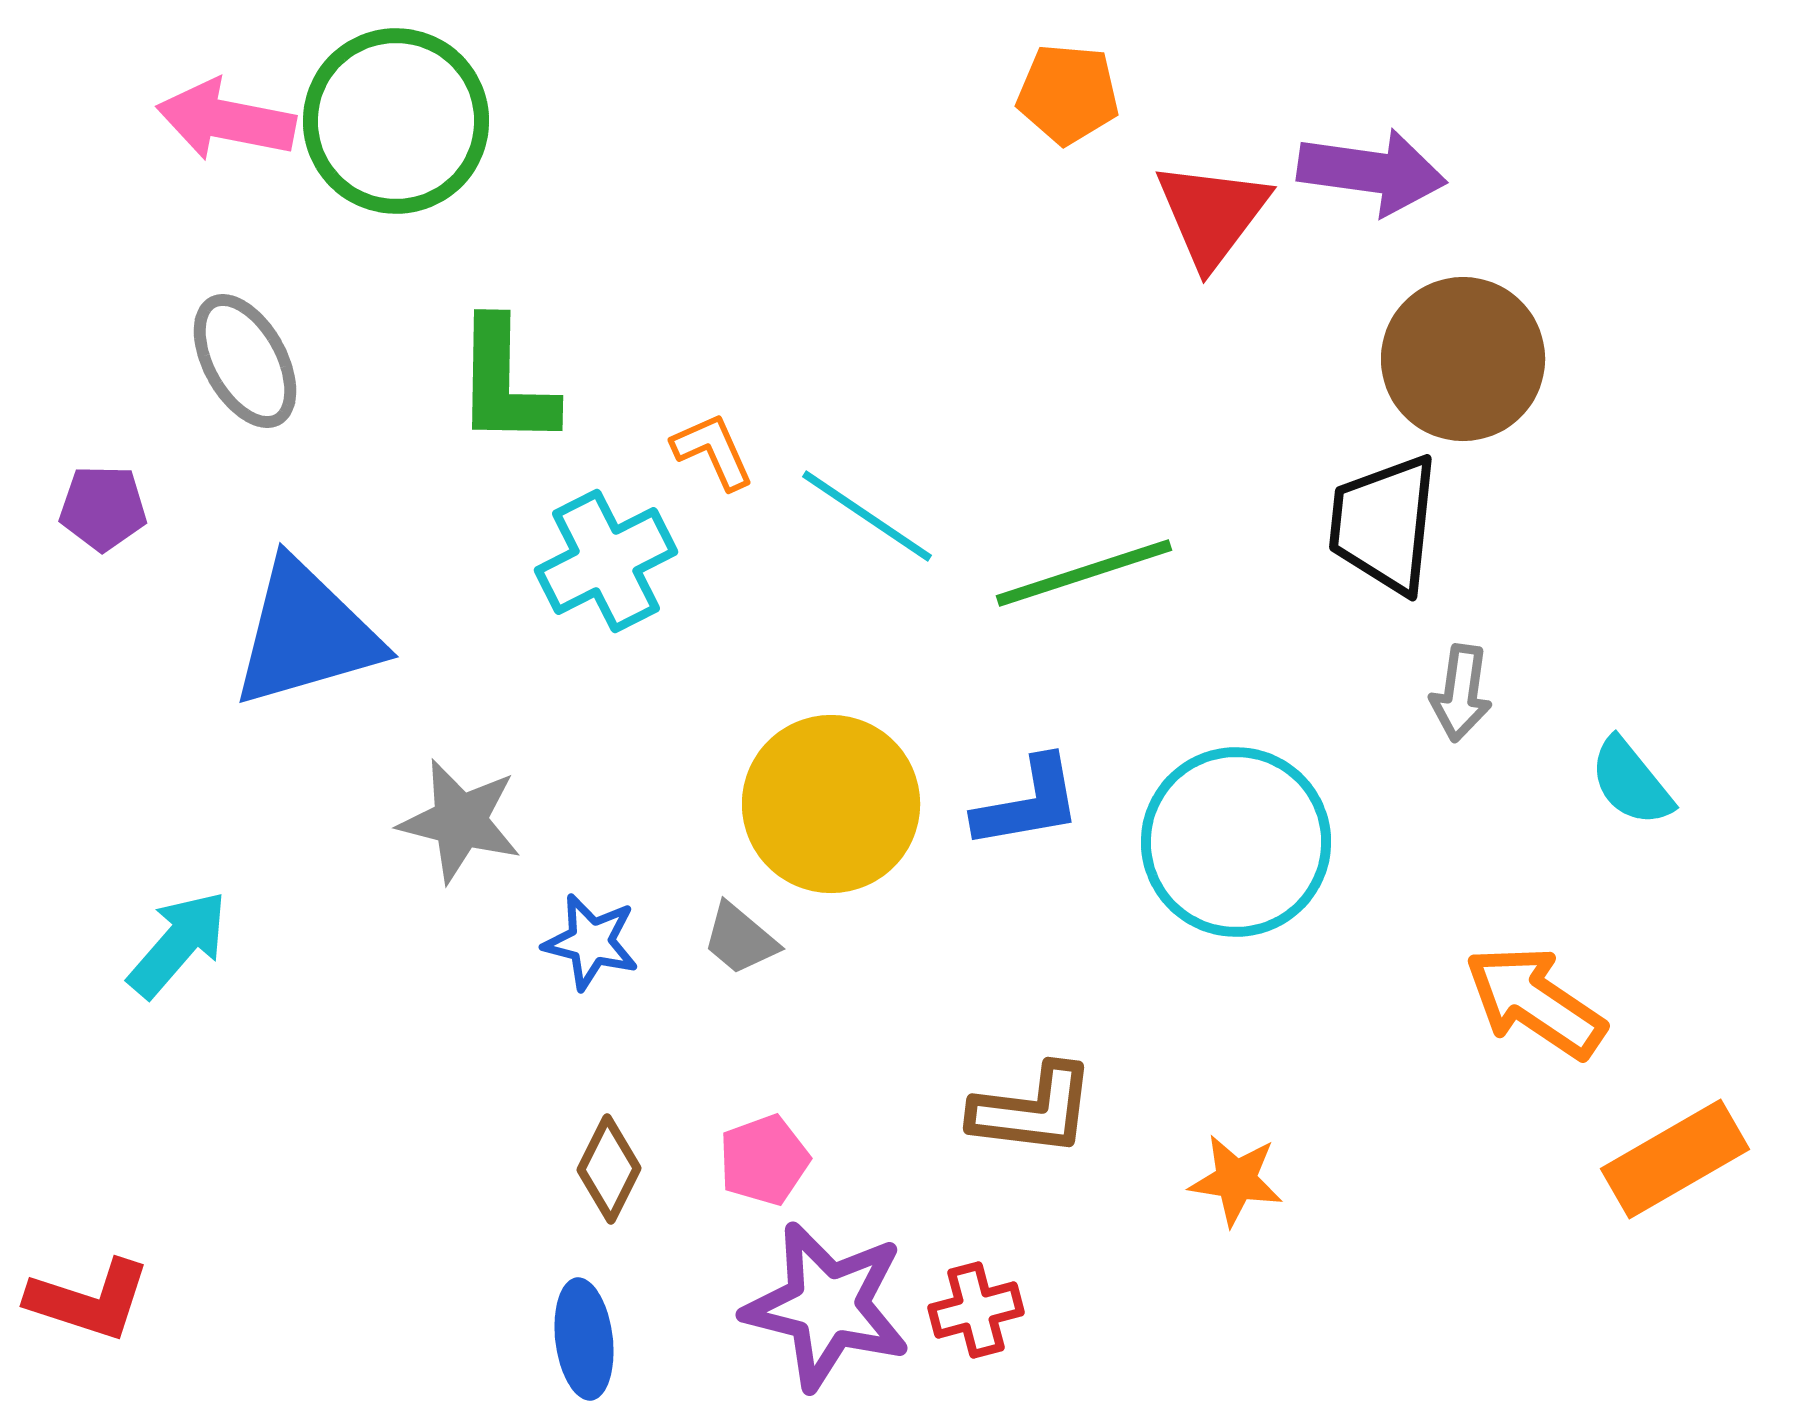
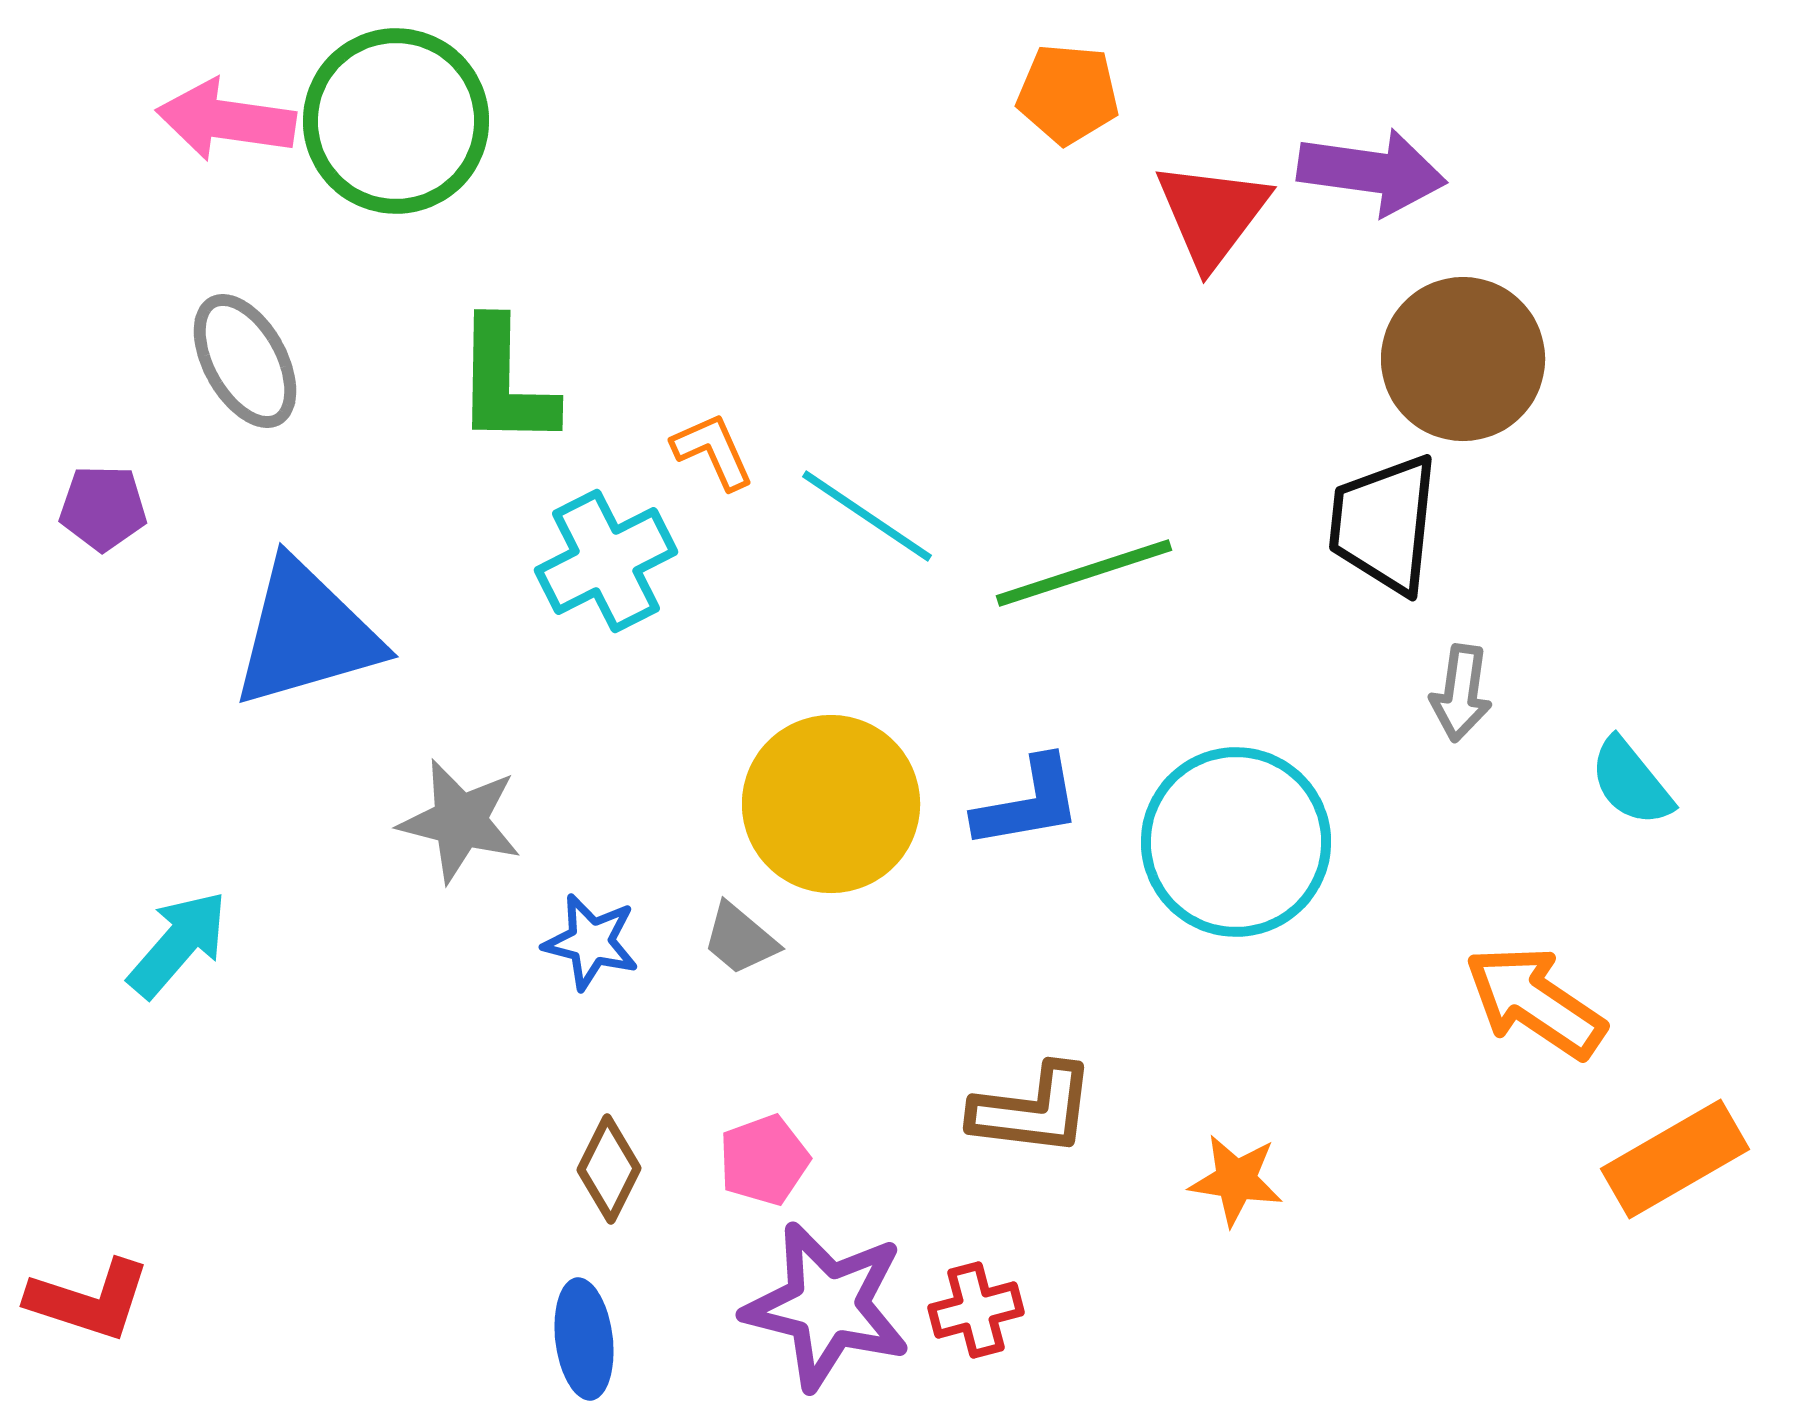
pink arrow: rotated 3 degrees counterclockwise
